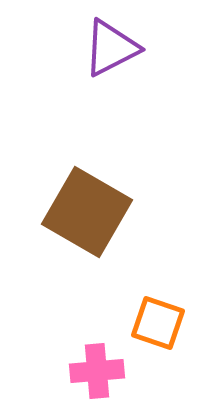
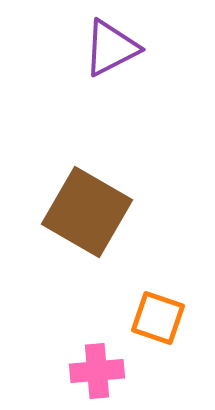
orange square: moved 5 px up
